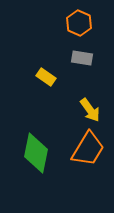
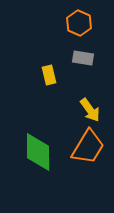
gray rectangle: moved 1 px right
yellow rectangle: moved 3 px right, 2 px up; rotated 42 degrees clockwise
orange trapezoid: moved 2 px up
green diamond: moved 2 px right, 1 px up; rotated 12 degrees counterclockwise
